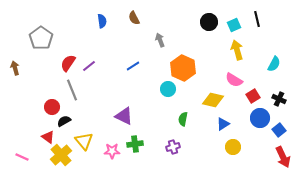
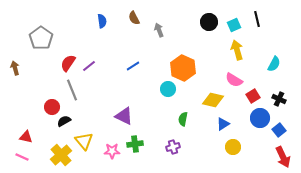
gray arrow: moved 1 px left, 10 px up
red triangle: moved 22 px left; rotated 24 degrees counterclockwise
